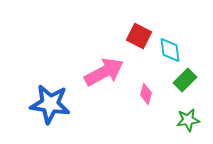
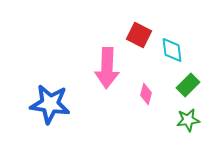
red square: moved 1 px up
cyan diamond: moved 2 px right
pink arrow: moved 3 px right, 4 px up; rotated 120 degrees clockwise
green rectangle: moved 3 px right, 5 px down
